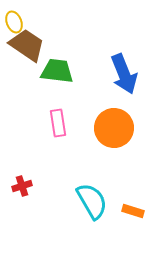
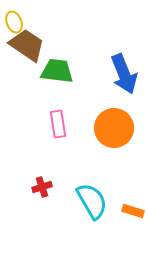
pink rectangle: moved 1 px down
red cross: moved 20 px right, 1 px down
